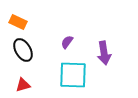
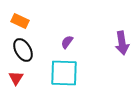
orange rectangle: moved 2 px right, 1 px up
purple arrow: moved 18 px right, 10 px up
cyan square: moved 9 px left, 2 px up
red triangle: moved 7 px left, 7 px up; rotated 42 degrees counterclockwise
